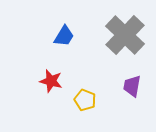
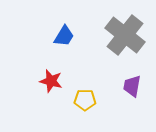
gray cross: rotated 6 degrees counterclockwise
yellow pentagon: rotated 20 degrees counterclockwise
